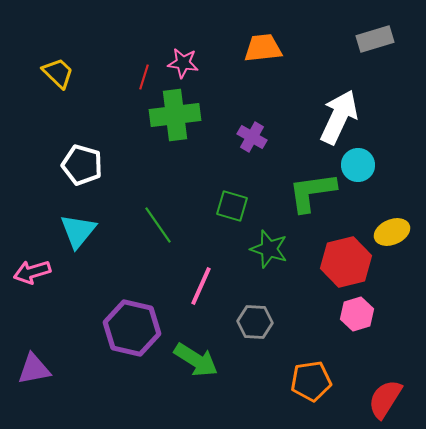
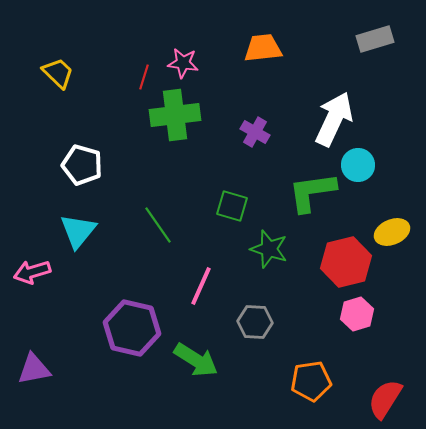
white arrow: moved 5 px left, 2 px down
purple cross: moved 3 px right, 5 px up
